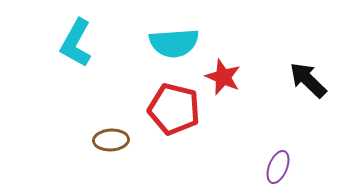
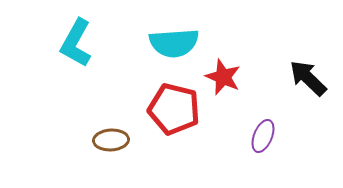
black arrow: moved 2 px up
purple ellipse: moved 15 px left, 31 px up
